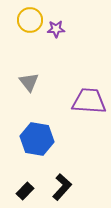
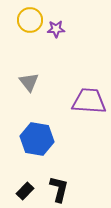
black L-shape: moved 3 px left, 2 px down; rotated 28 degrees counterclockwise
